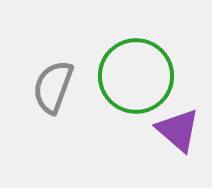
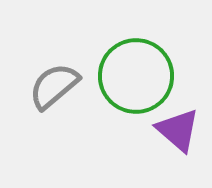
gray semicircle: moved 1 px right, 1 px up; rotated 30 degrees clockwise
